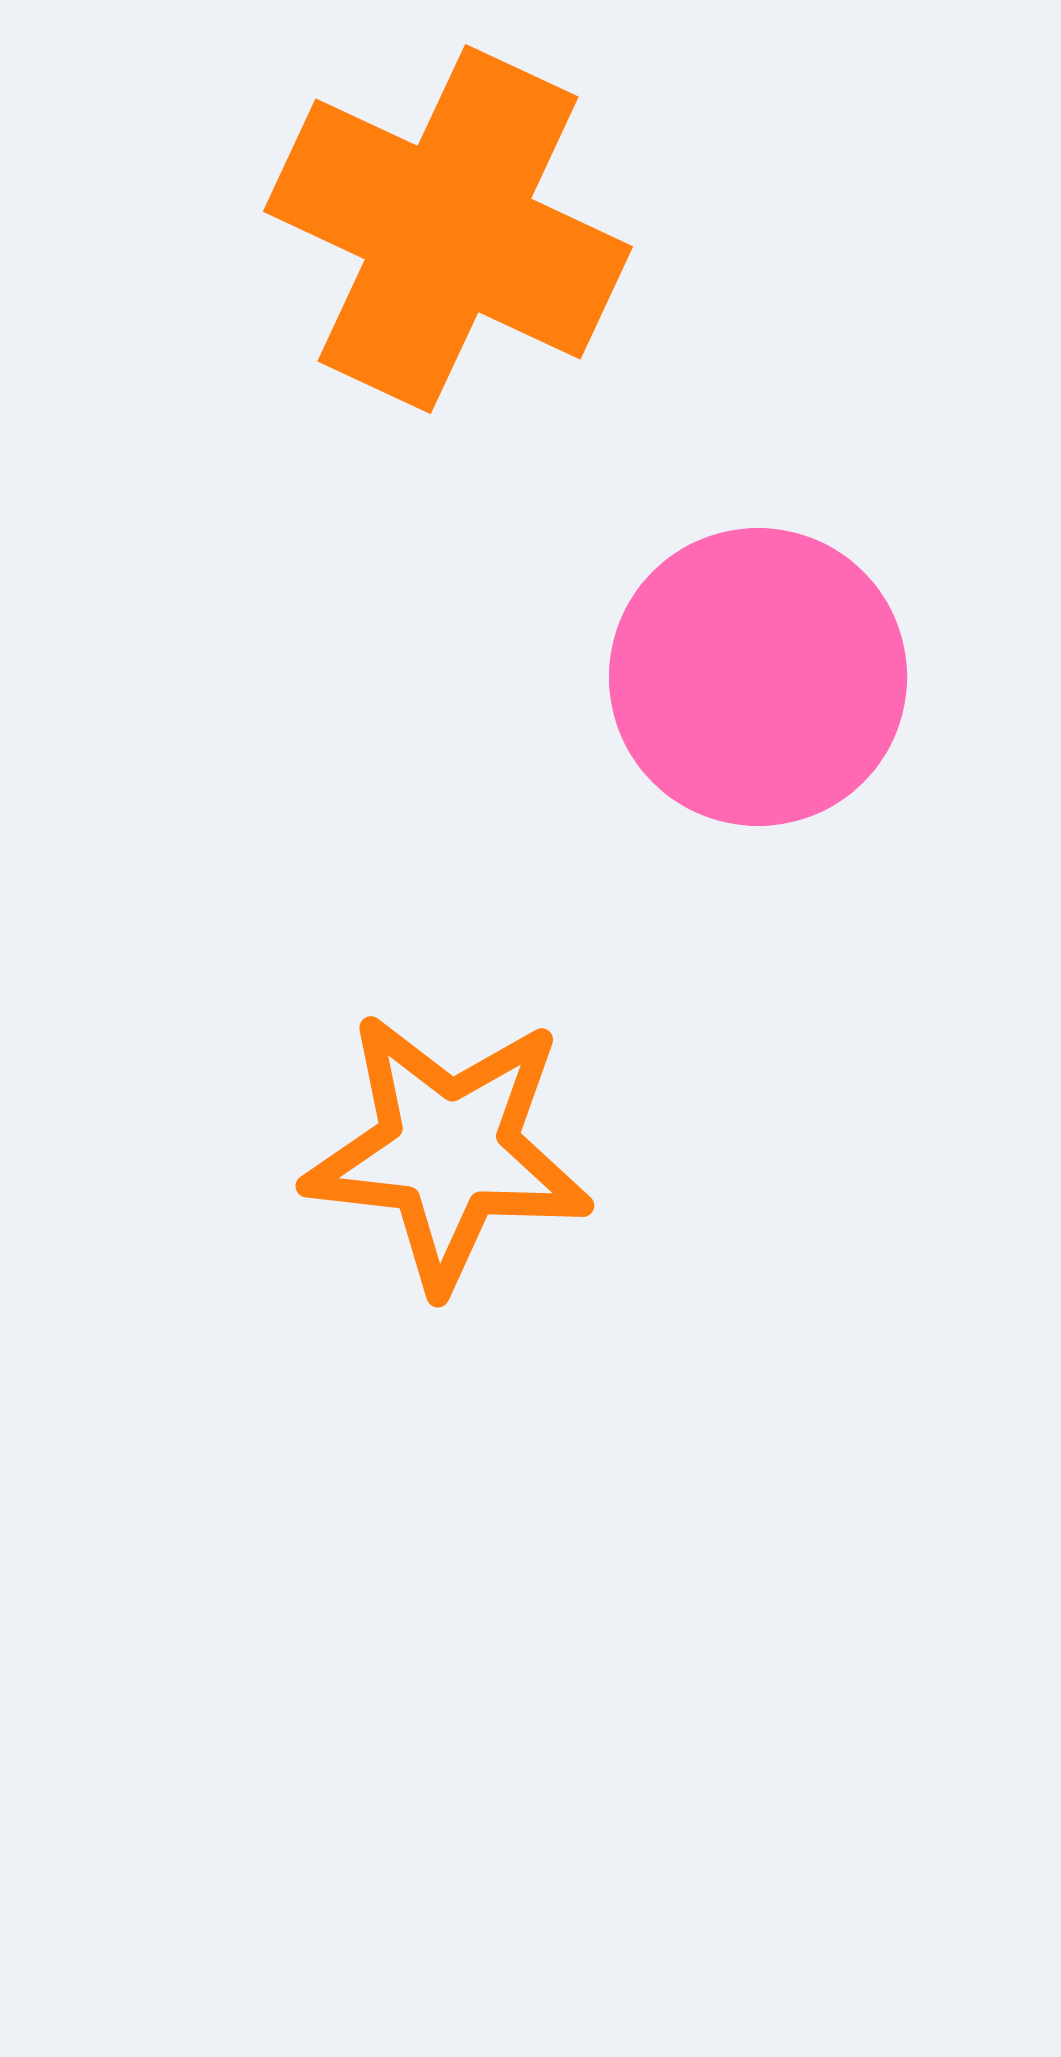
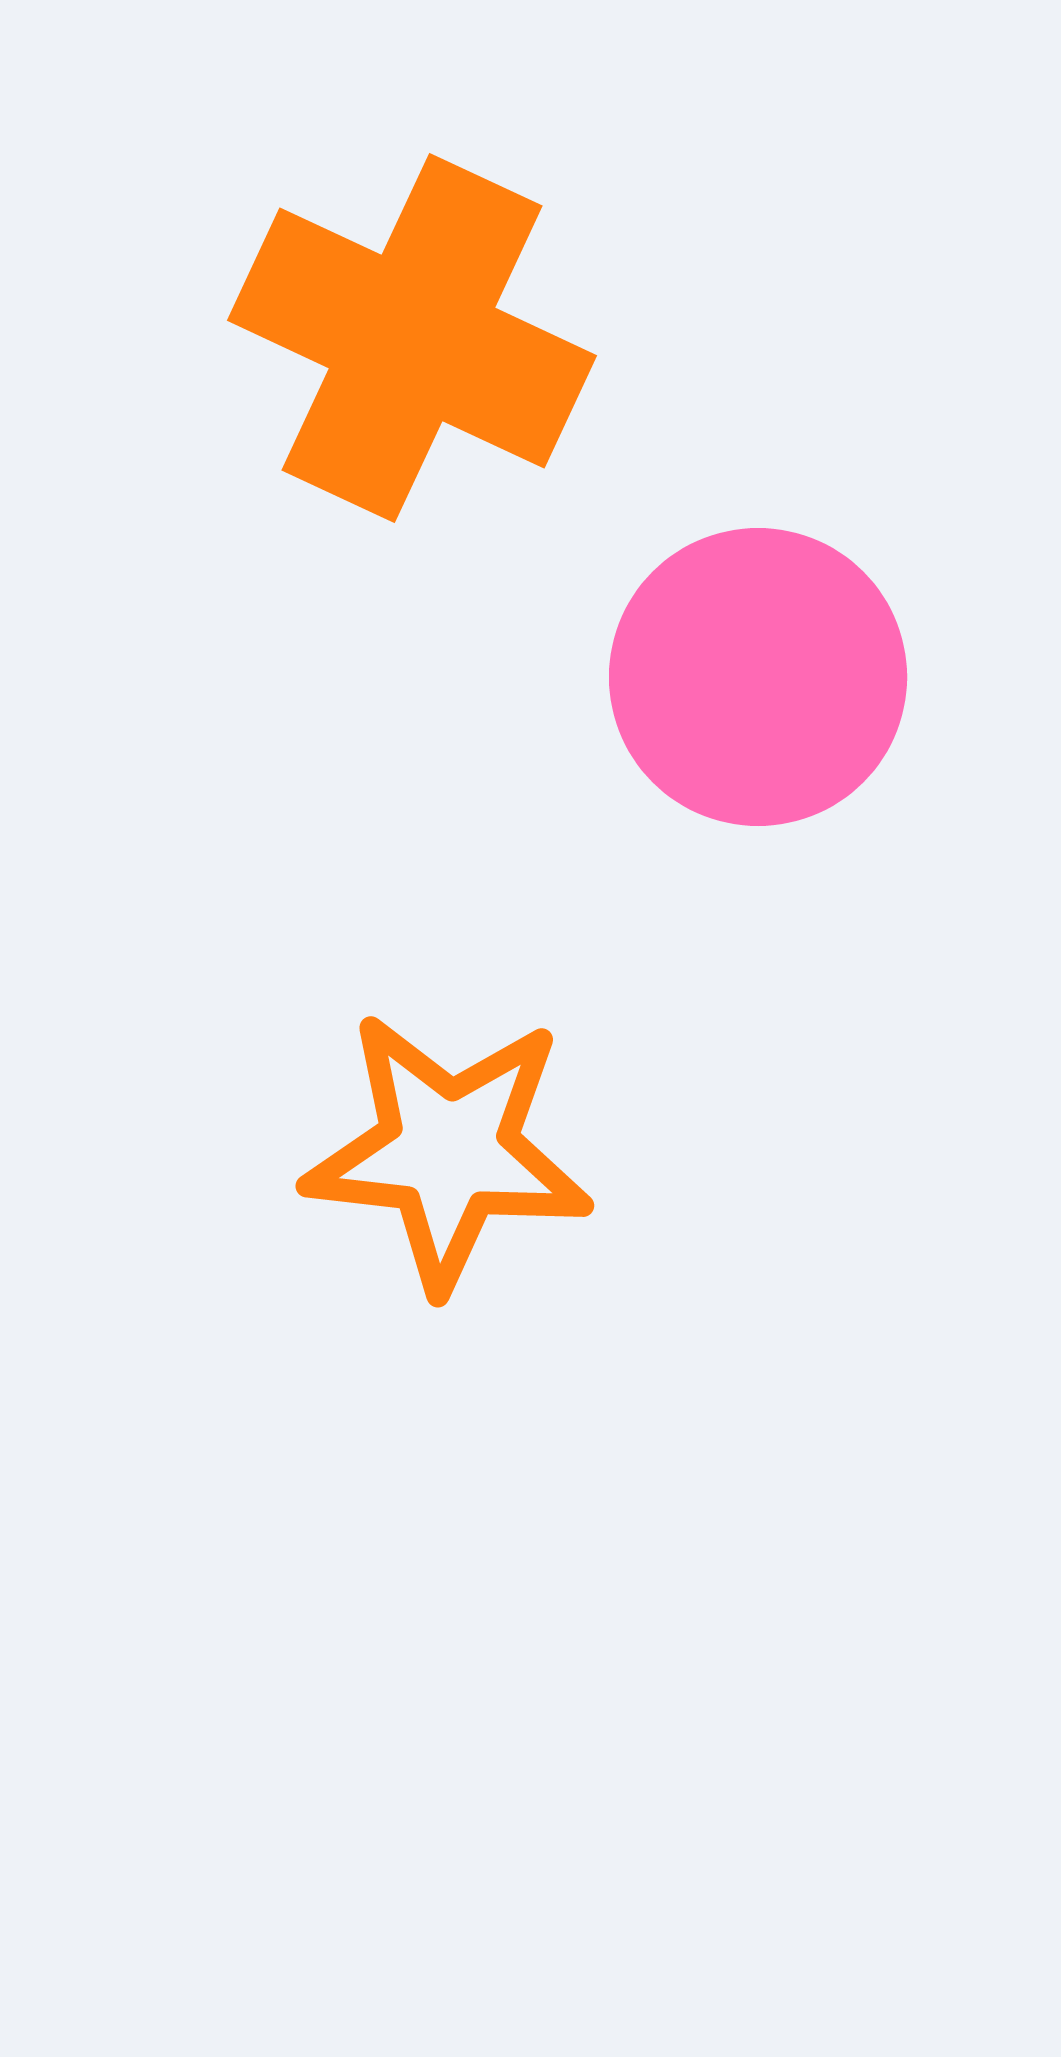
orange cross: moved 36 px left, 109 px down
